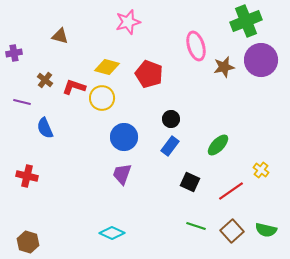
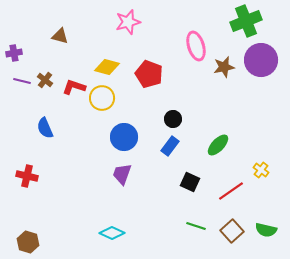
purple line: moved 21 px up
black circle: moved 2 px right
